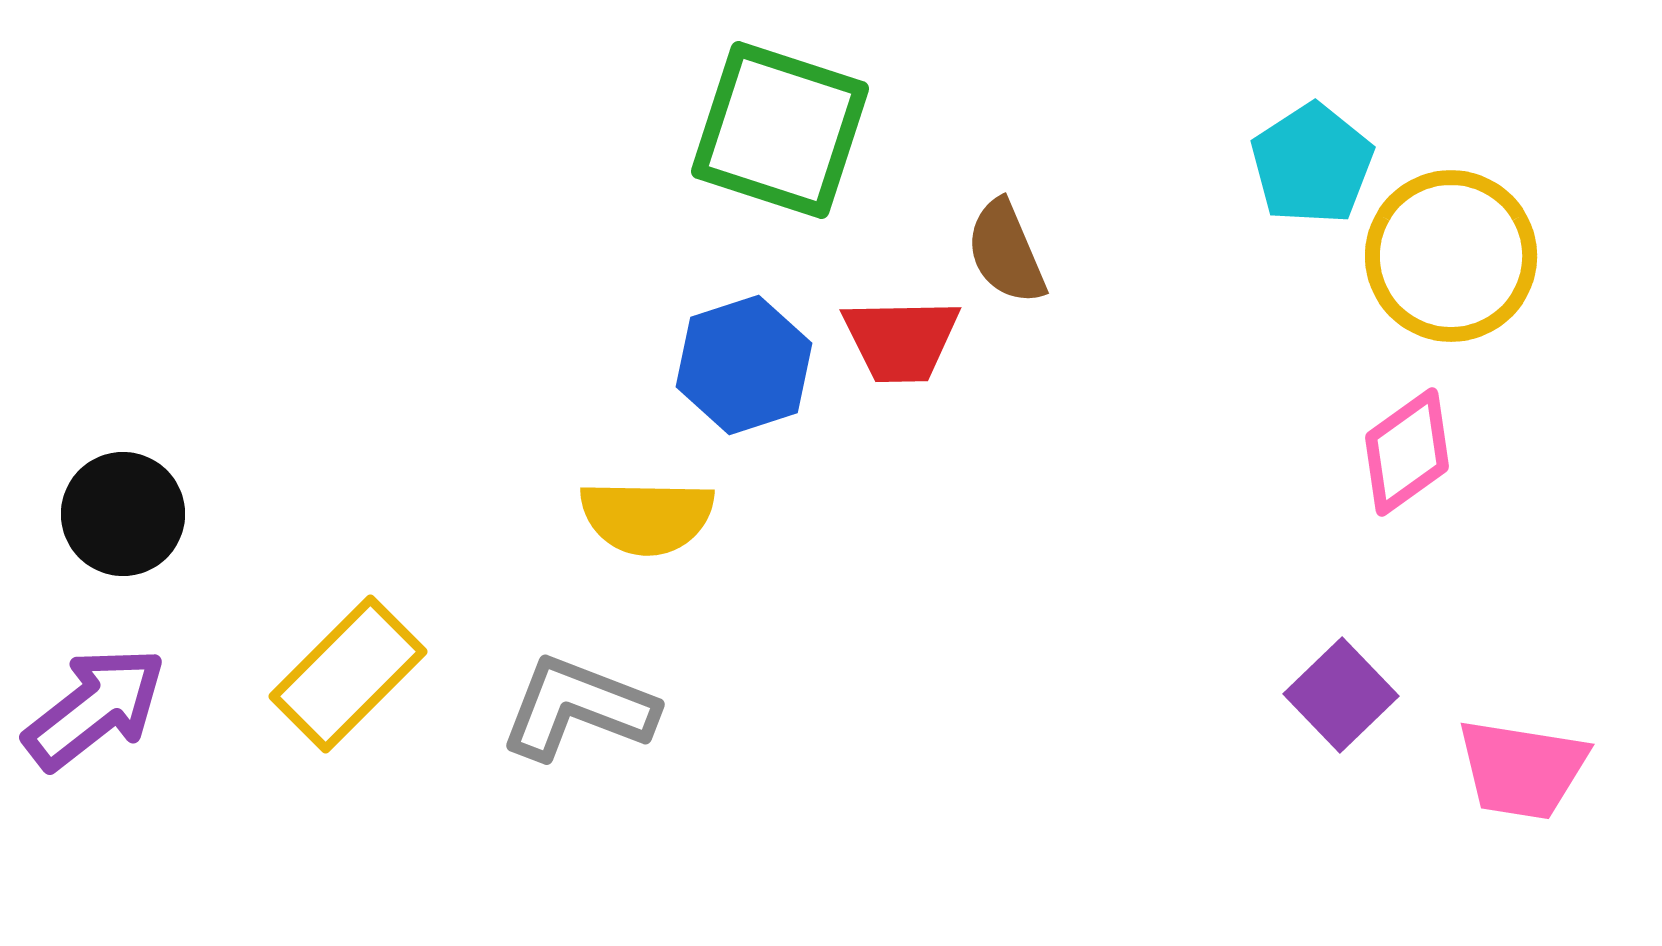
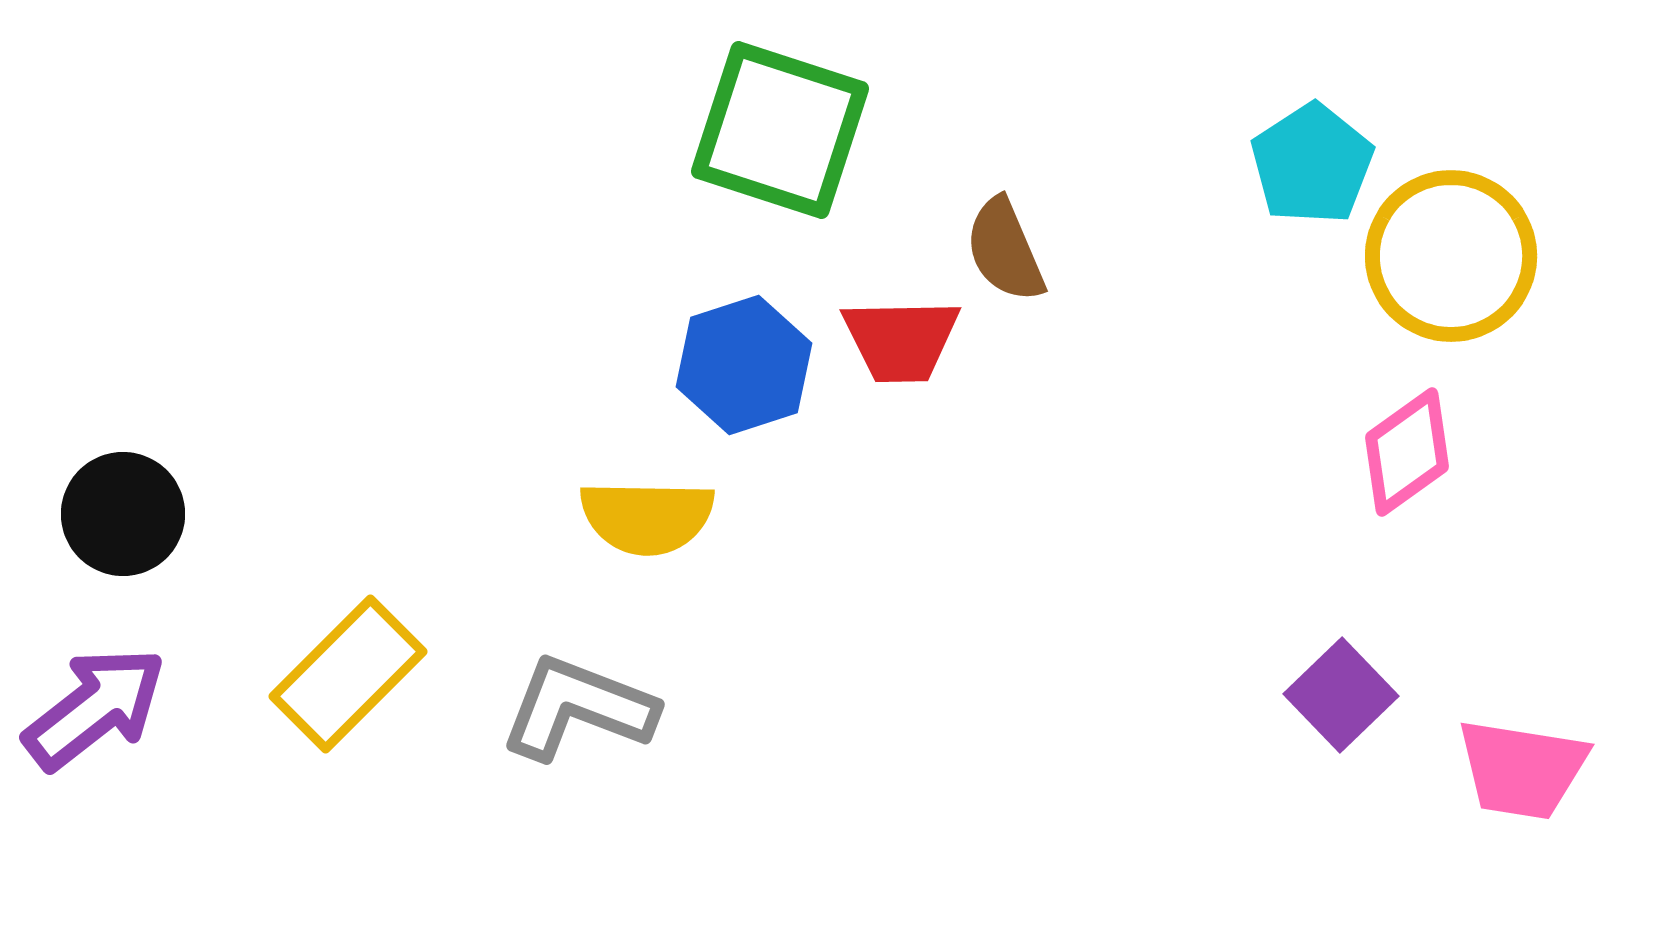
brown semicircle: moved 1 px left, 2 px up
